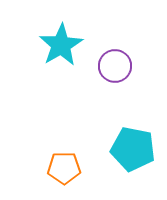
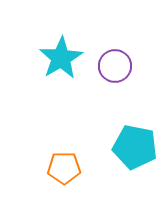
cyan star: moved 13 px down
cyan pentagon: moved 2 px right, 2 px up
